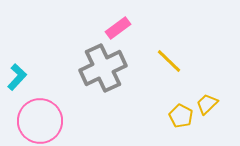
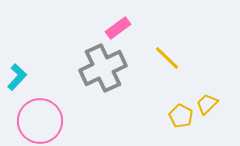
yellow line: moved 2 px left, 3 px up
